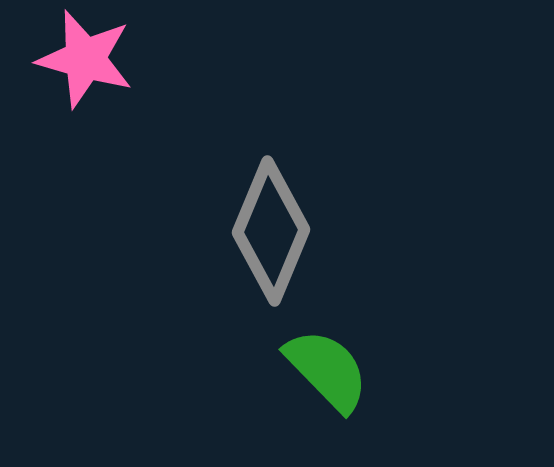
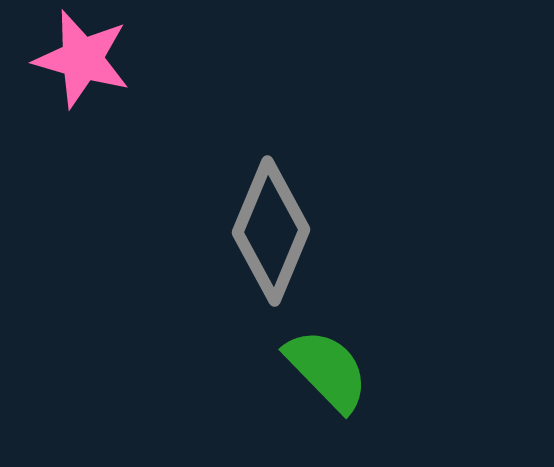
pink star: moved 3 px left
